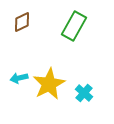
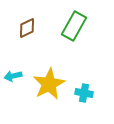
brown diamond: moved 5 px right, 6 px down
cyan arrow: moved 6 px left, 2 px up
cyan cross: rotated 30 degrees counterclockwise
